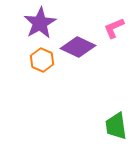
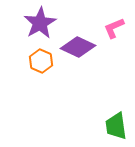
orange hexagon: moved 1 px left, 1 px down
